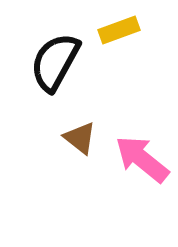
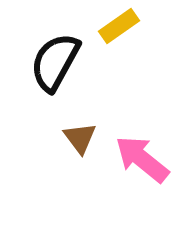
yellow rectangle: moved 4 px up; rotated 15 degrees counterclockwise
brown triangle: rotated 15 degrees clockwise
